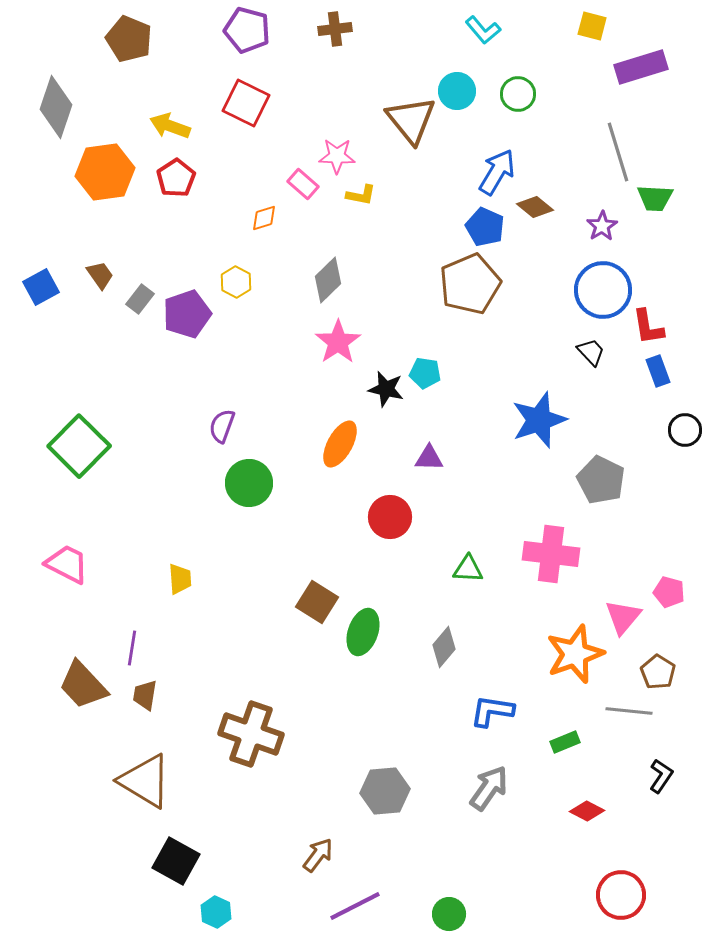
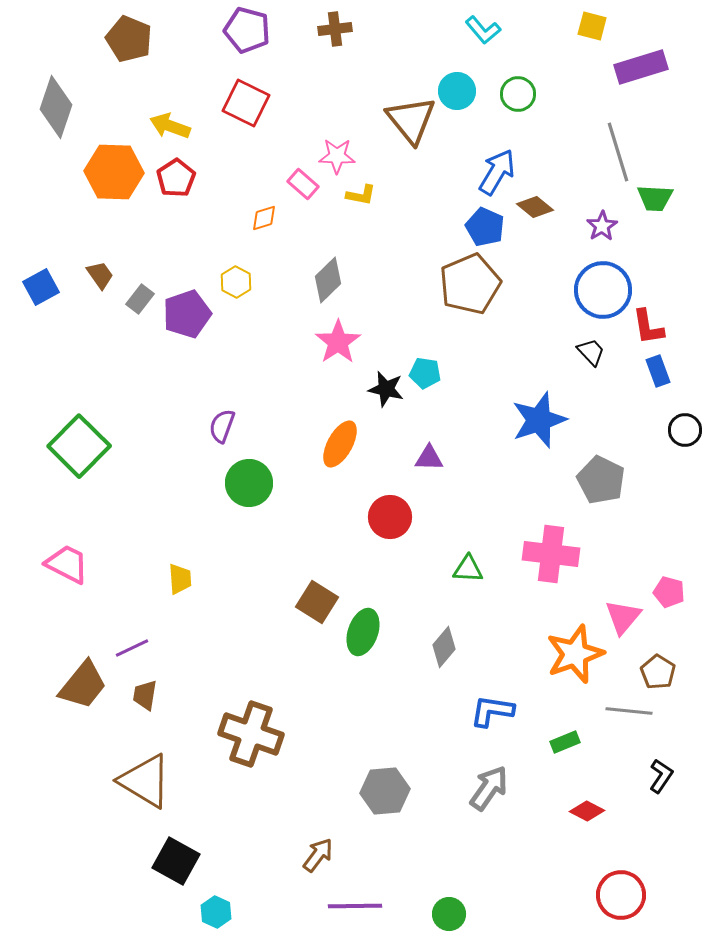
orange hexagon at (105, 172): moved 9 px right; rotated 10 degrees clockwise
purple line at (132, 648): rotated 56 degrees clockwise
brown trapezoid at (83, 685): rotated 98 degrees counterclockwise
purple line at (355, 906): rotated 26 degrees clockwise
